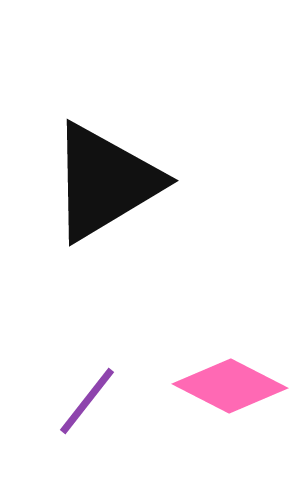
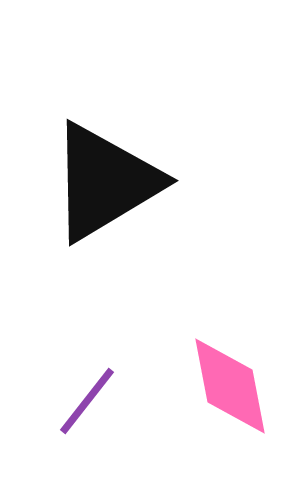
pink diamond: rotated 52 degrees clockwise
